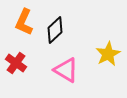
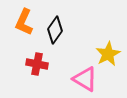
black diamond: rotated 12 degrees counterclockwise
red cross: moved 21 px right, 1 px down; rotated 25 degrees counterclockwise
pink triangle: moved 19 px right, 9 px down
